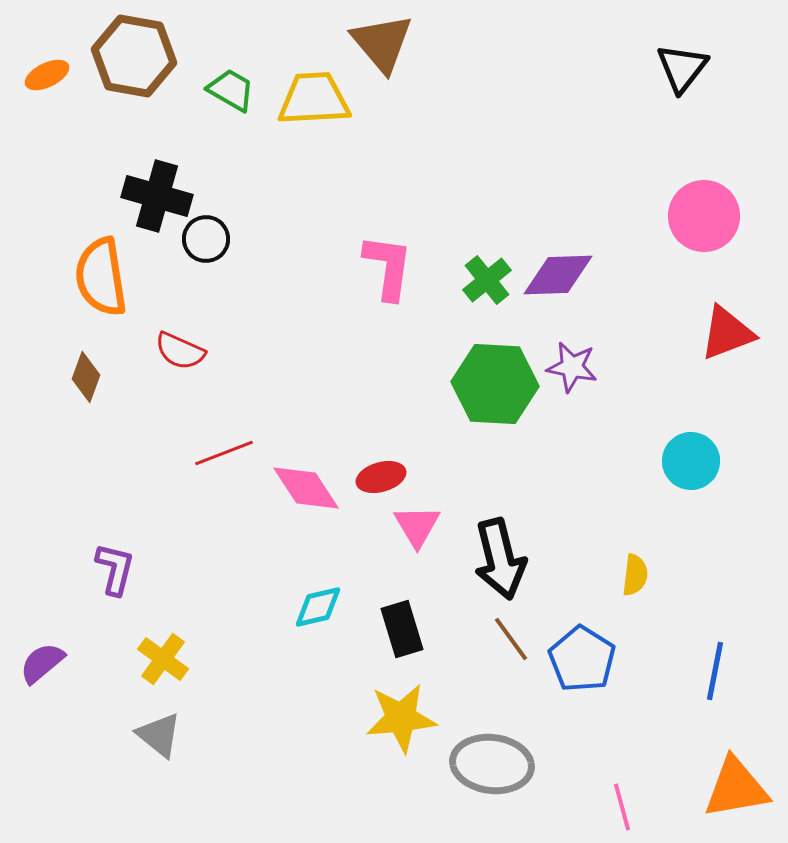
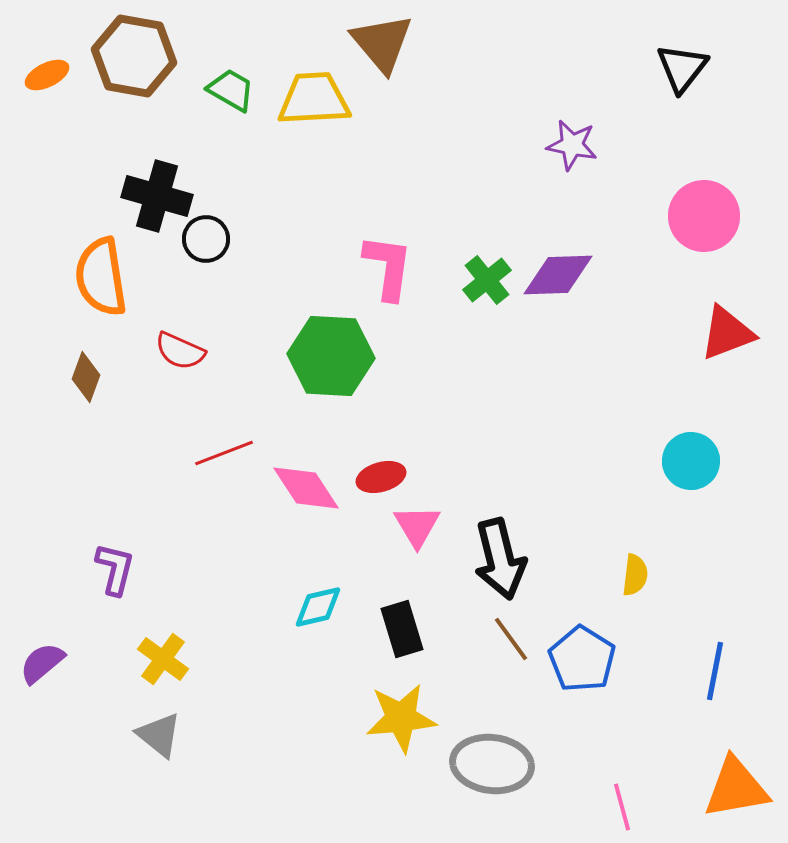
purple star: moved 222 px up
green hexagon: moved 164 px left, 28 px up
